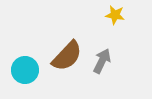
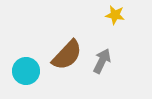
brown semicircle: moved 1 px up
cyan circle: moved 1 px right, 1 px down
